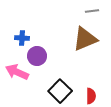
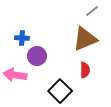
gray line: rotated 32 degrees counterclockwise
pink arrow: moved 2 px left, 3 px down; rotated 15 degrees counterclockwise
red semicircle: moved 6 px left, 26 px up
